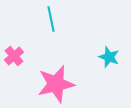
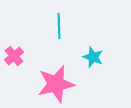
cyan line: moved 8 px right, 7 px down; rotated 10 degrees clockwise
cyan star: moved 16 px left
